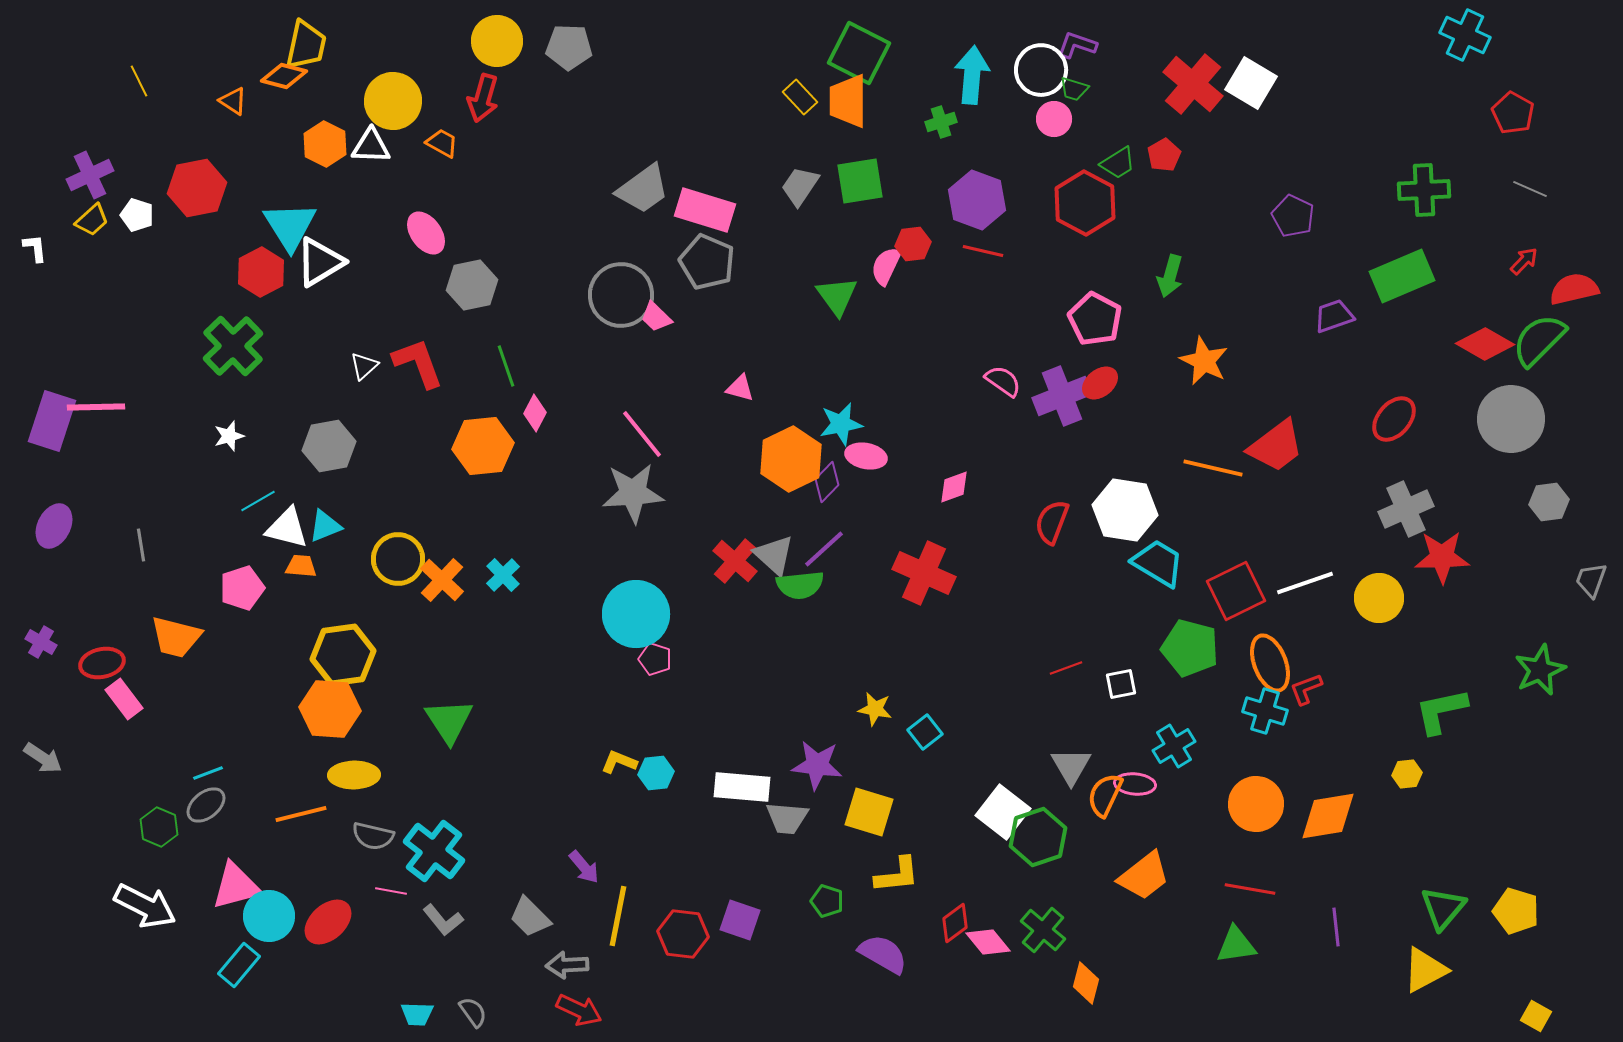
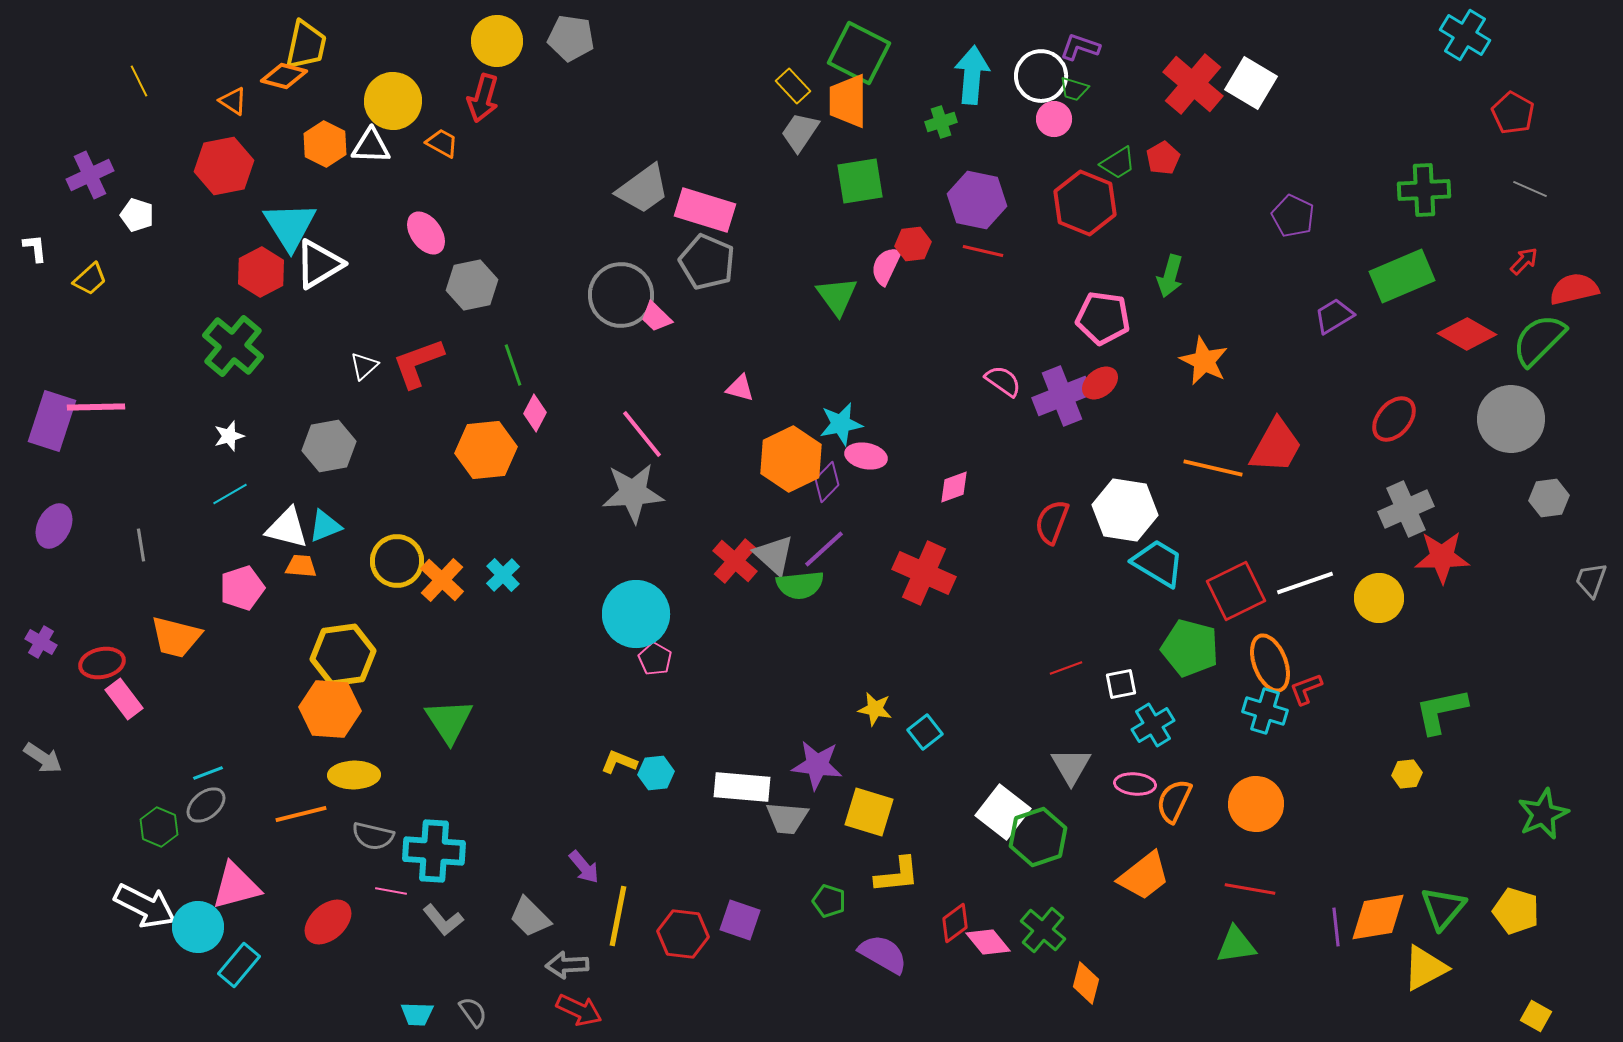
cyan cross at (1465, 35): rotated 6 degrees clockwise
purple L-shape at (1077, 45): moved 3 px right, 2 px down
gray pentagon at (569, 47): moved 2 px right, 9 px up; rotated 6 degrees clockwise
white circle at (1041, 70): moved 6 px down
yellow rectangle at (800, 97): moved 7 px left, 11 px up
red pentagon at (1164, 155): moved 1 px left, 3 px down
gray trapezoid at (800, 186): moved 54 px up
red hexagon at (197, 188): moved 27 px right, 22 px up
purple hexagon at (977, 200): rotated 8 degrees counterclockwise
red hexagon at (1085, 203): rotated 6 degrees counterclockwise
yellow trapezoid at (92, 220): moved 2 px left, 59 px down
white triangle at (320, 262): moved 1 px left, 2 px down
purple trapezoid at (1334, 316): rotated 12 degrees counterclockwise
pink pentagon at (1095, 319): moved 8 px right, 1 px up; rotated 20 degrees counterclockwise
red diamond at (1485, 344): moved 18 px left, 10 px up
green cross at (233, 346): rotated 6 degrees counterclockwise
red L-shape at (418, 363): rotated 90 degrees counterclockwise
green line at (506, 366): moved 7 px right, 1 px up
orange hexagon at (483, 446): moved 3 px right, 4 px down
red trapezoid at (1276, 446): rotated 24 degrees counterclockwise
cyan line at (258, 501): moved 28 px left, 7 px up
gray hexagon at (1549, 502): moved 4 px up
yellow circle at (398, 559): moved 1 px left, 2 px down
pink pentagon at (655, 659): rotated 12 degrees clockwise
green star at (1540, 670): moved 3 px right, 144 px down
cyan cross at (1174, 746): moved 21 px left, 21 px up
orange semicircle at (1105, 795): moved 69 px right, 6 px down
orange diamond at (1328, 816): moved 50 px right, 101 px down
cyan cross at (434, 851): rotated 34 degrees counterclockwise
green pentagon at (827, 901): moved 2 px right
cyan circle at (269, 916): moved 71 px left, 11 px down
yellow triangle at (1425, 970): moved 2 px up
